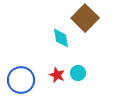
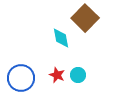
cyan circle: moved 2 px down
blue circle: moved 2 px up
